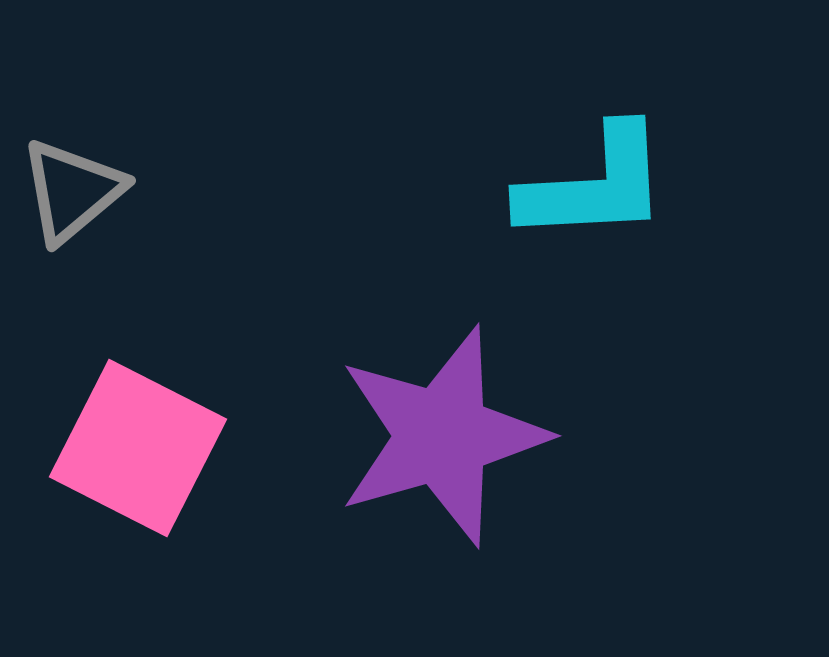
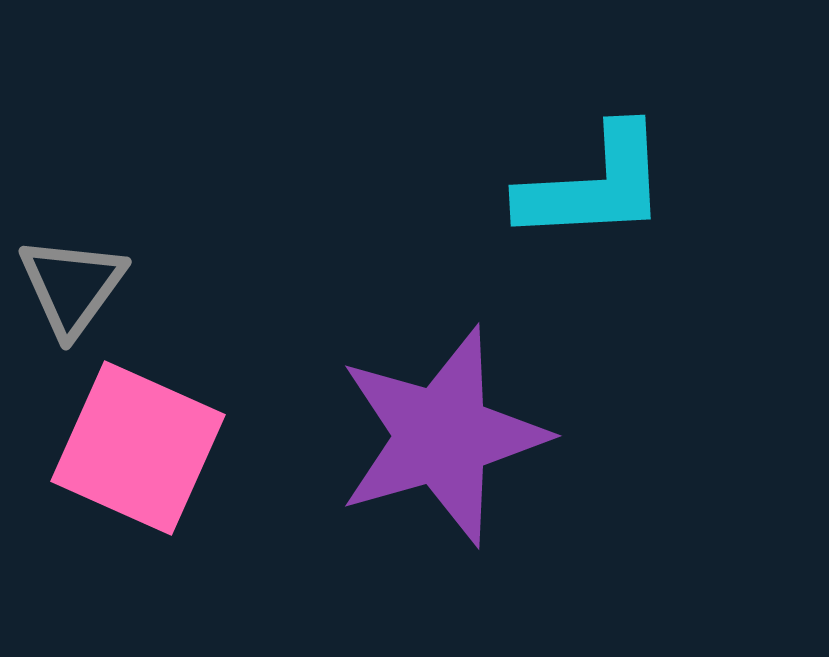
gray triangle: moved 95 px down; rotated 14 degrees counterclockwise
pink square: rotated 3 degrees counterclockwise
